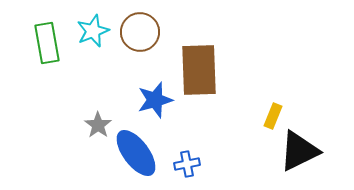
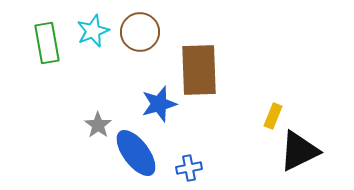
blue star: moved 4 px right, 4 px down
blue cross: moved 2 px right, 4 px down
